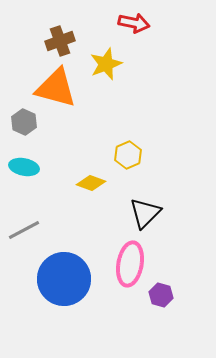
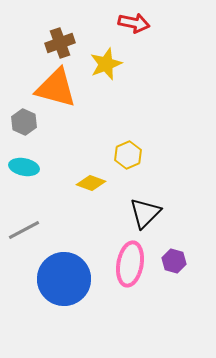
brown cross: moved 2 px down
purple hexagon: moved 13 px right, 34 px up
